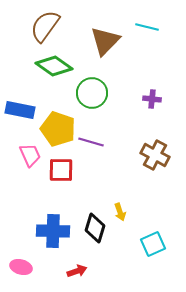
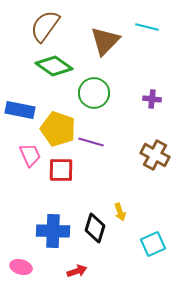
green circle: moved 2 px right
